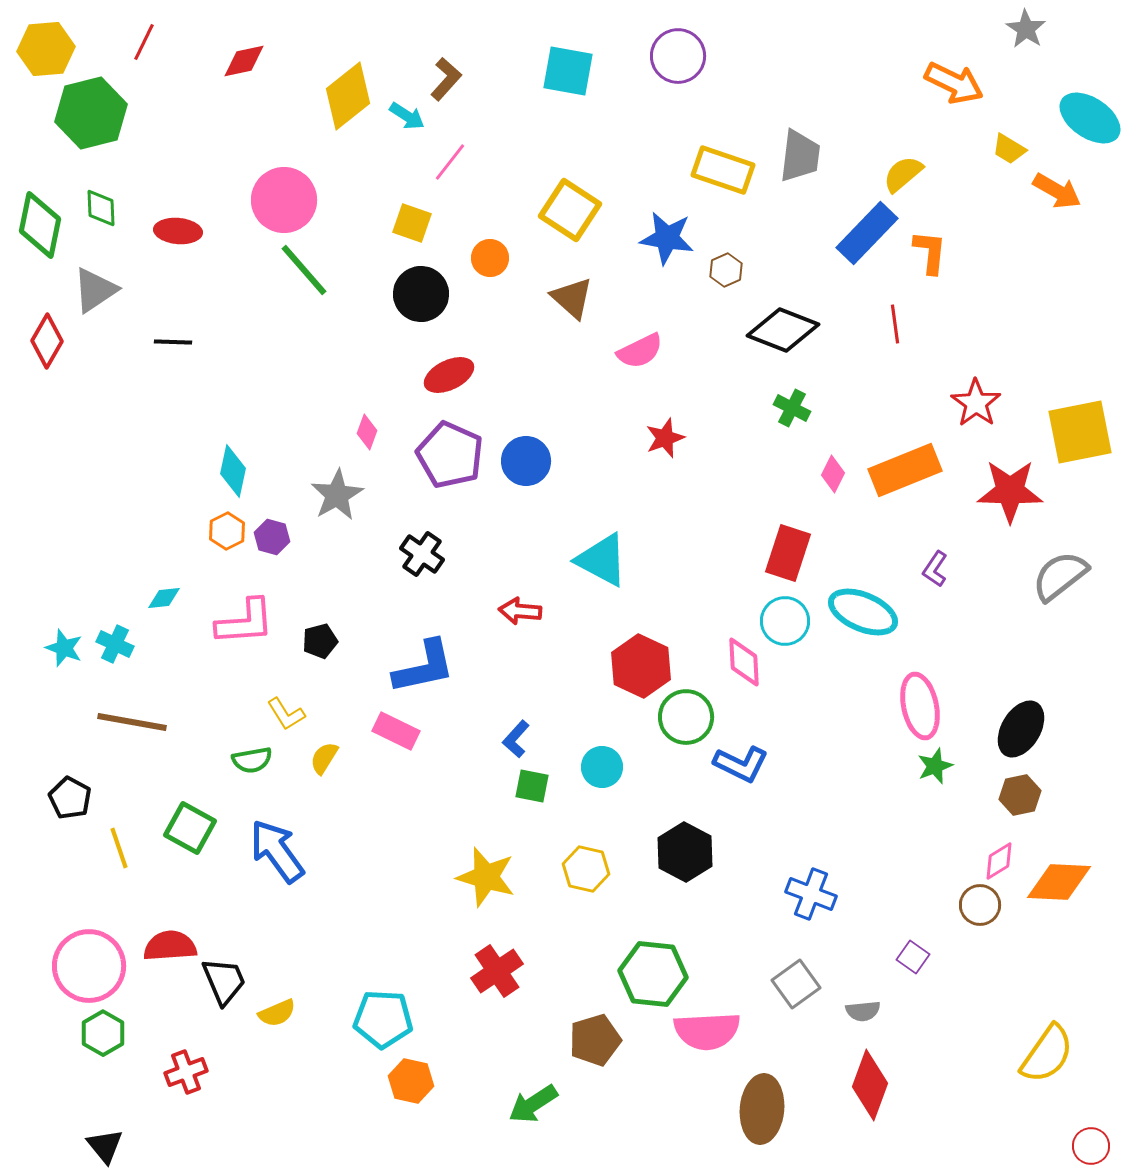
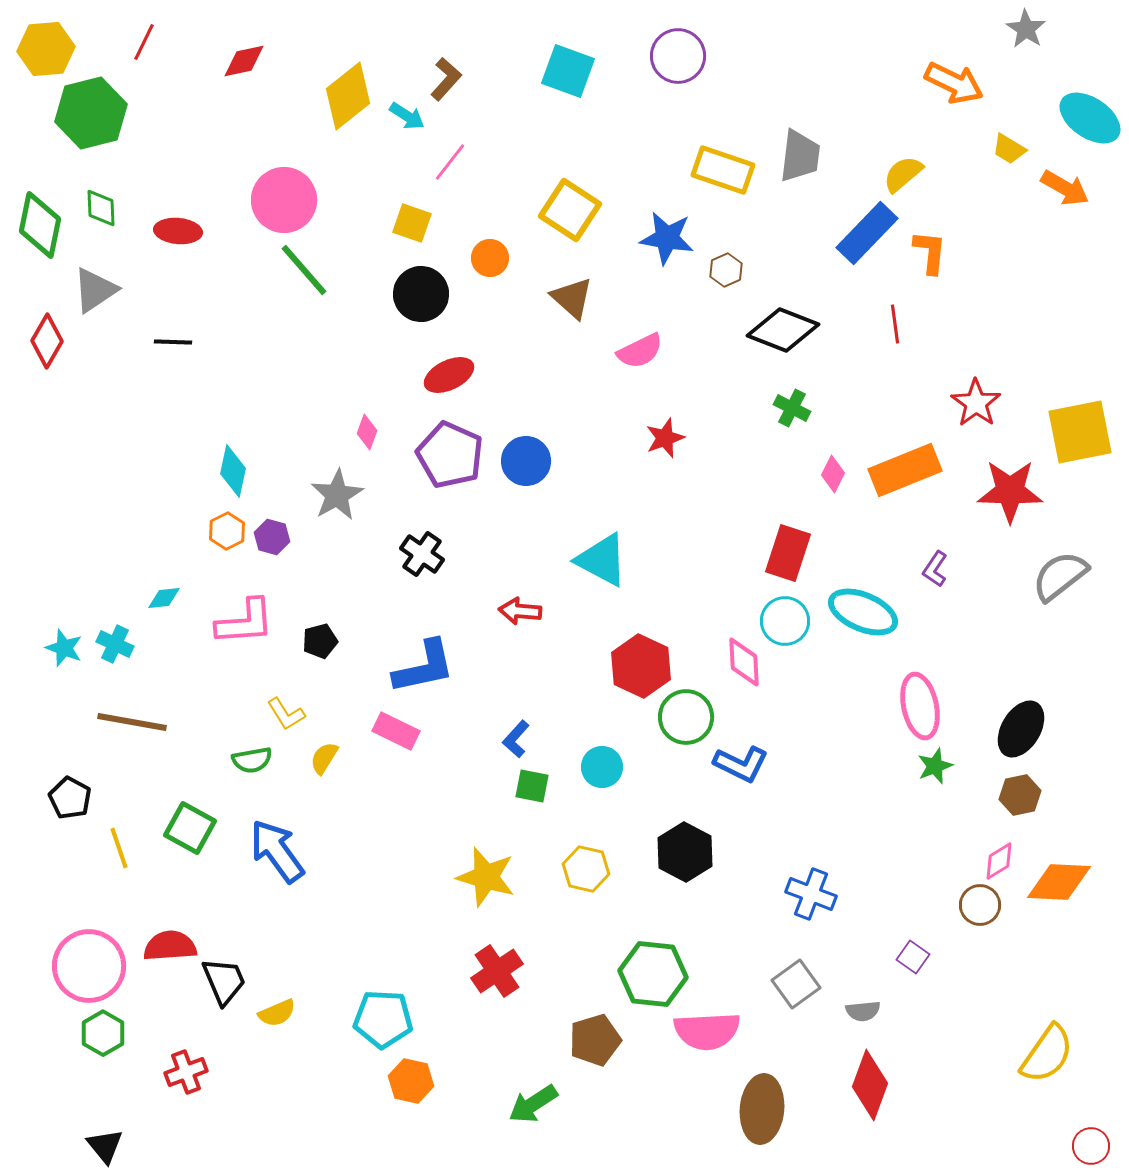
cyan square at (568, 71): rotated 10 degrees clockwise
orange arrow at (1057, 191): moved 8 px right, 3 px up
